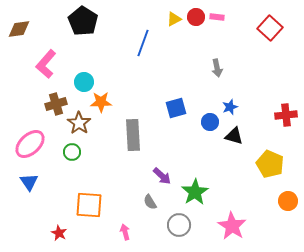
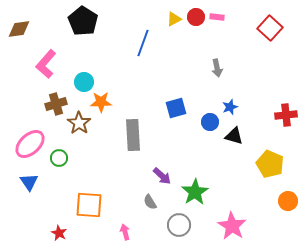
green circle: moved 13 px left, 6 px down
